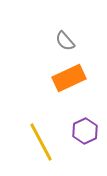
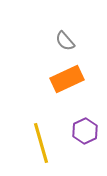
orange rectangle: moved 2 px left, 1 px down
yellow line: moved 1 px down; rotated 12 degrees clockwise
